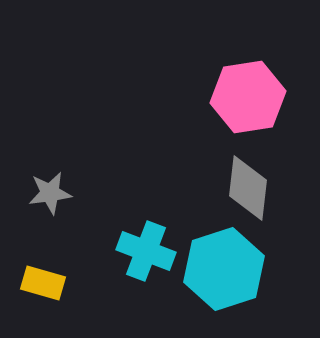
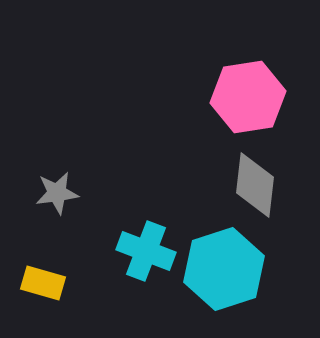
gray diamond: moved 7 px right, 3 px up
gray star: moved 7 px right
